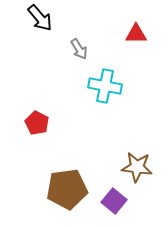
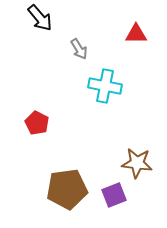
brown star: moved 4 px up
purple square: moved 6 px up; rotated 30 degrees clockwise
